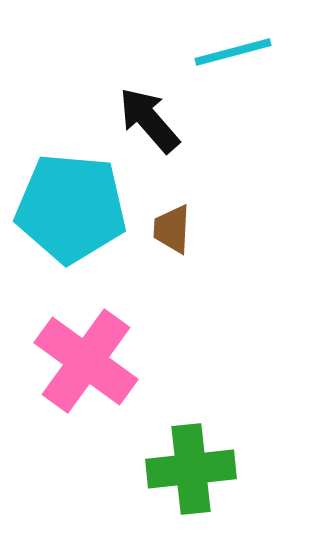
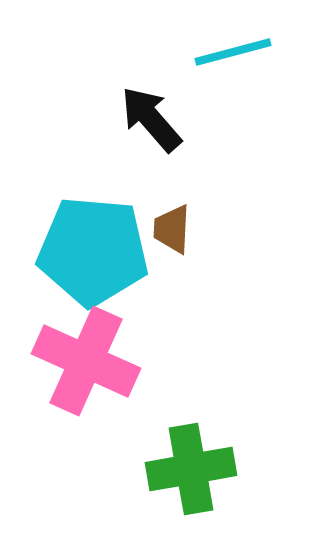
black arrow: moved 2 px right, 1 px up
cyan pentagon: moved 22 px right, 43 px down
pink cross: rotated 12 degrees counterclockwise
green cross: rotated 4 degrees counterclockwise
